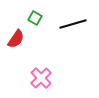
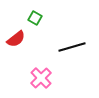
black line: moved 1 px left, 23 px down
red semicircle: rotated 18 degrees clockwise
